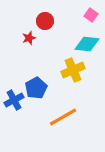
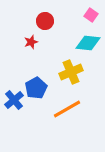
red star: moved 2 px right, 4 px down
cyan diamond: moved 1 px right, 1 px up
yellow cross: moved 2 px left, 2 px down
blue cross: rotated 12 degrees counterclockwise
orange line: moved 4 px right, 8 px up
